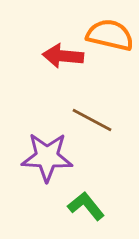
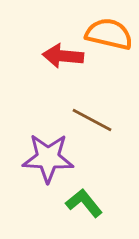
orange semicircle: moved 1 px left, 1 px up
purple star: moved 1 px right, 1 px down
green L-shape: moved 2 px left, 3 px up
